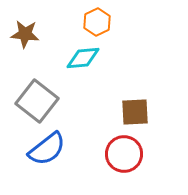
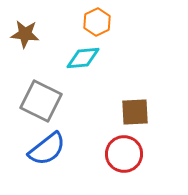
gray square: moved 4 px right; rotated 12 degrees counterclockwise
